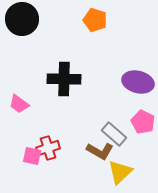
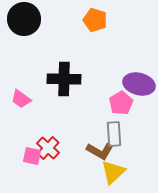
black circle: moved 2 px right
purple ellipse: moved 1 px right, 2 px down
pink trapezoid: moved 2 px right, 5 px up
pink pentagon: moved 22 px left, 19 px up; rotated 15 degrees clockwise
gray rectangle: rotated 45 degrees clockwise
red cross: rotated 30 degrees counterclockwise
yellow triangle: moved 7 px left
